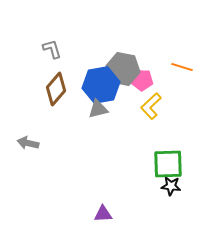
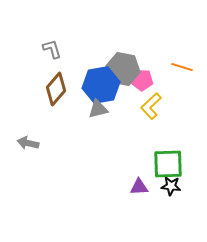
purple triangle: moved 36 px right, 27 px up
